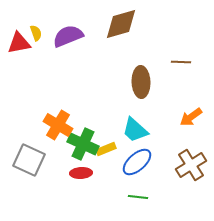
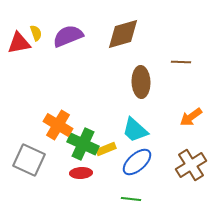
brown diamond: moved 2 px right, 10 px down
green line: moved 7 px left, 2 px down
